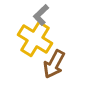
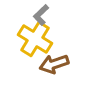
brown arrow: rotated 44 degrees clockwise
